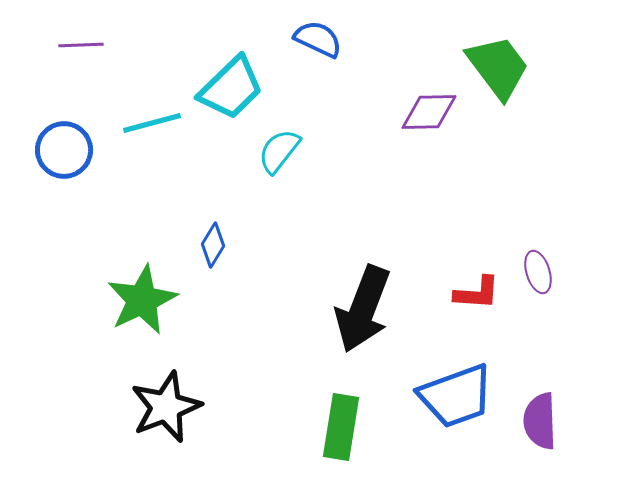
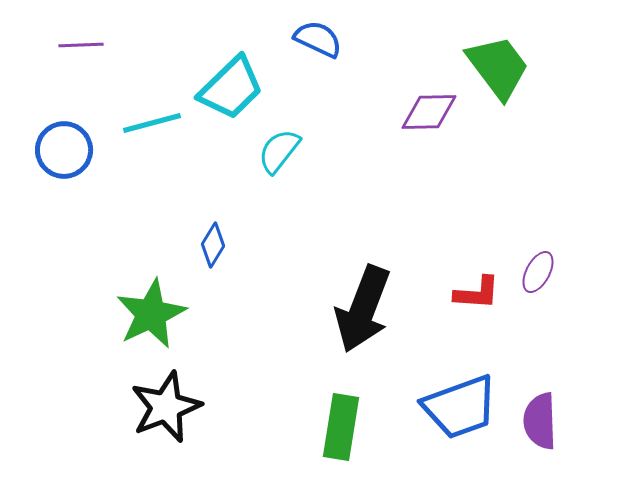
purple ellipse: rotated 45 degrees clockwise
green star: moved 9 px right, 14 px down
blue trapezoid: moved 4 px right, 11 px down
